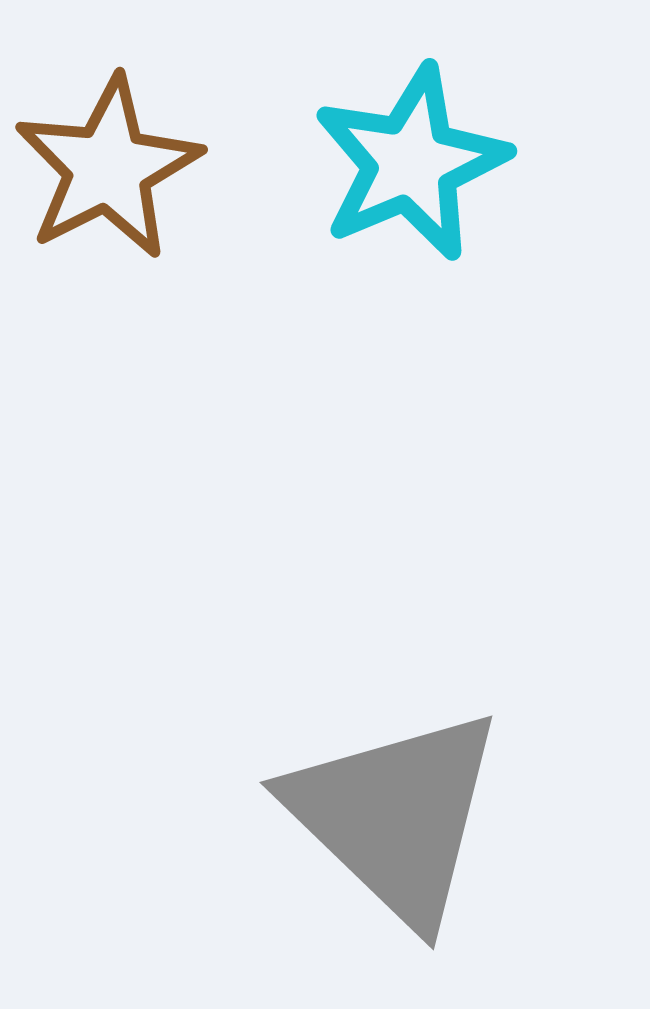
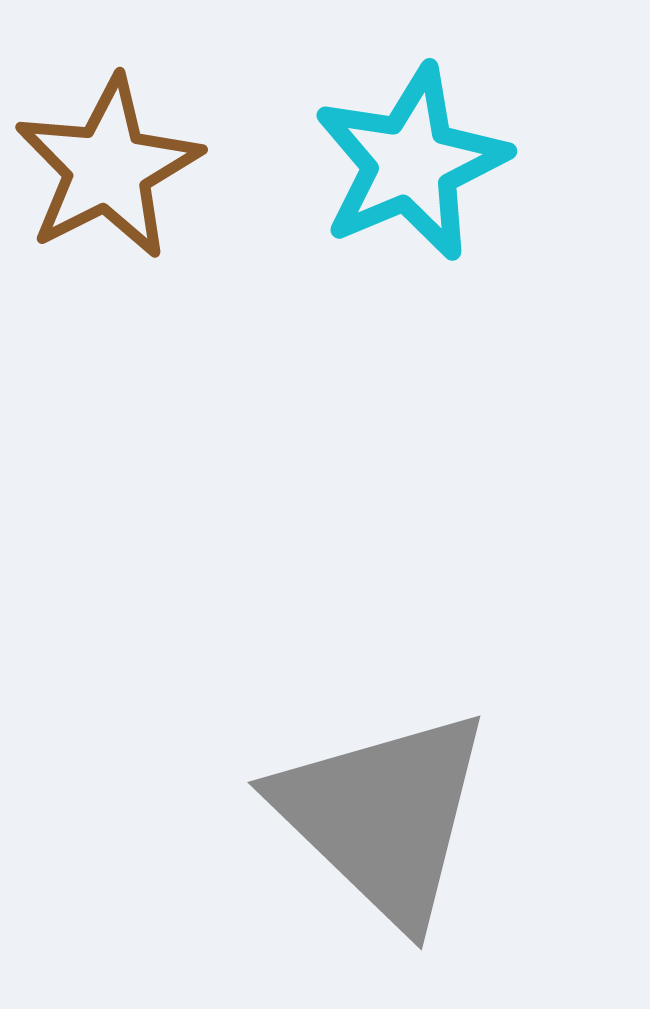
gray triangle: moved 12 px left
